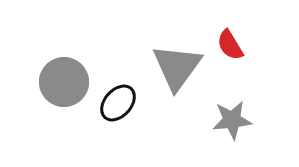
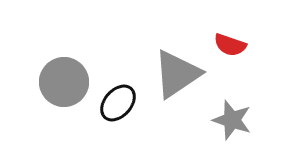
red semicircle: rotated 40 degrees counterclockwise
gray triangle: moved 7 px down; rotated 20 degrees clockwise
gray star: rotated 24 degrees clockwise
